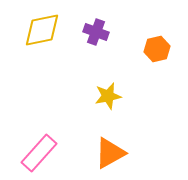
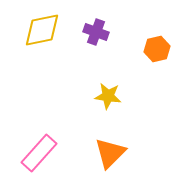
yellow star: rotated 20 degrees clockwise
orange triangle: rotated 16 degrees counterclockwise
